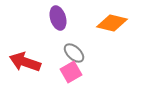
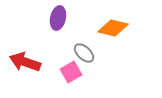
purple ellipse: rotated 30 degrees clockwise
orange diamond: moved 1 px right, 5 px down
gray ellipse: moved 10 px right
